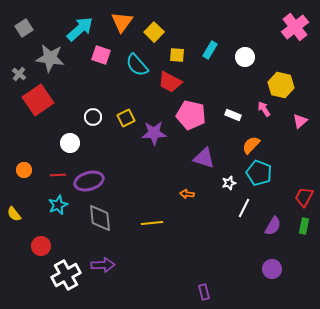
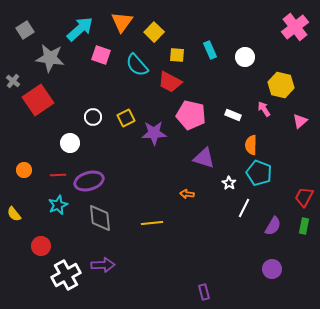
gray square at (24, 28): moved 1 px right, 2 px down
cyan rectangle at (210, 50): rotated 54 degrees counterclockwise
gray cross at (19, 74): moved 6 px left, 7 px down
orange semicircle at (251, 145): rotated 42 degrees counterclockwise
white star at (229, 183): rotated 24 degrees counterclockwise
